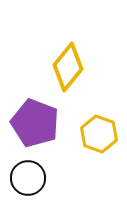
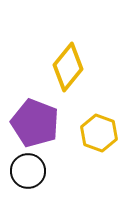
yellow hexagon: moved 1 px up
black circle: moved 7 px up
